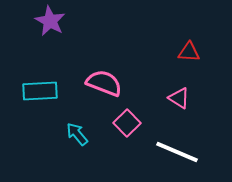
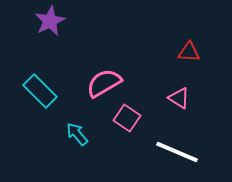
purple star: rotated 16 degrees clockwise
pink semicircle: rotated 51 degrees counterclockwise
cyan rectangle: rotated 48 degrees clockwise
pink square: moved 5 px up; rotated 12 degrees counterclockwise
